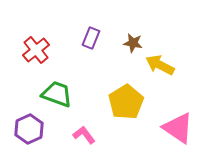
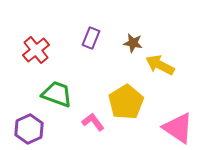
pink L-shape: moved 9 px right, 13 px up
